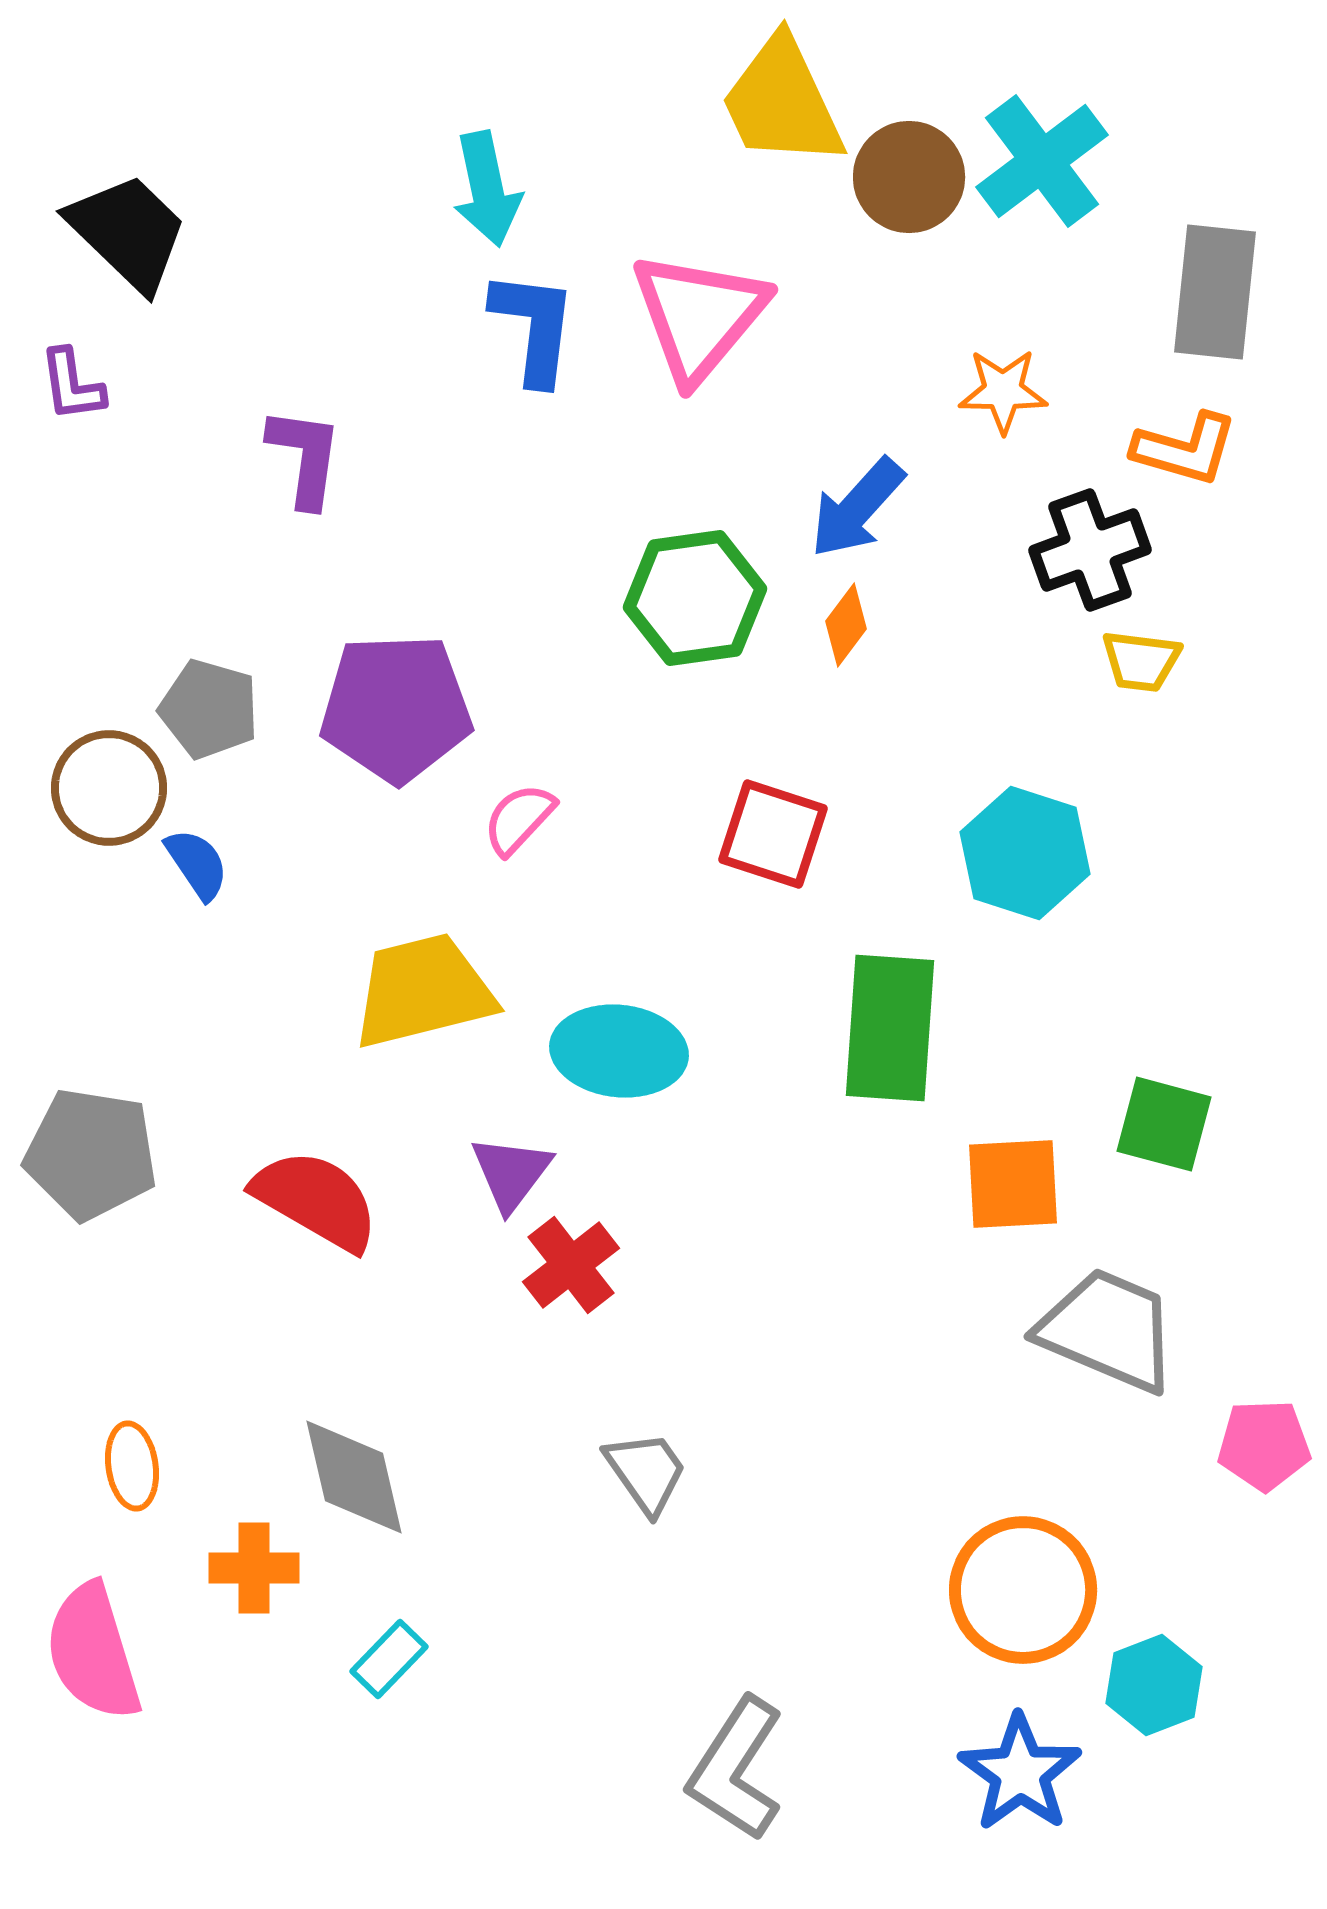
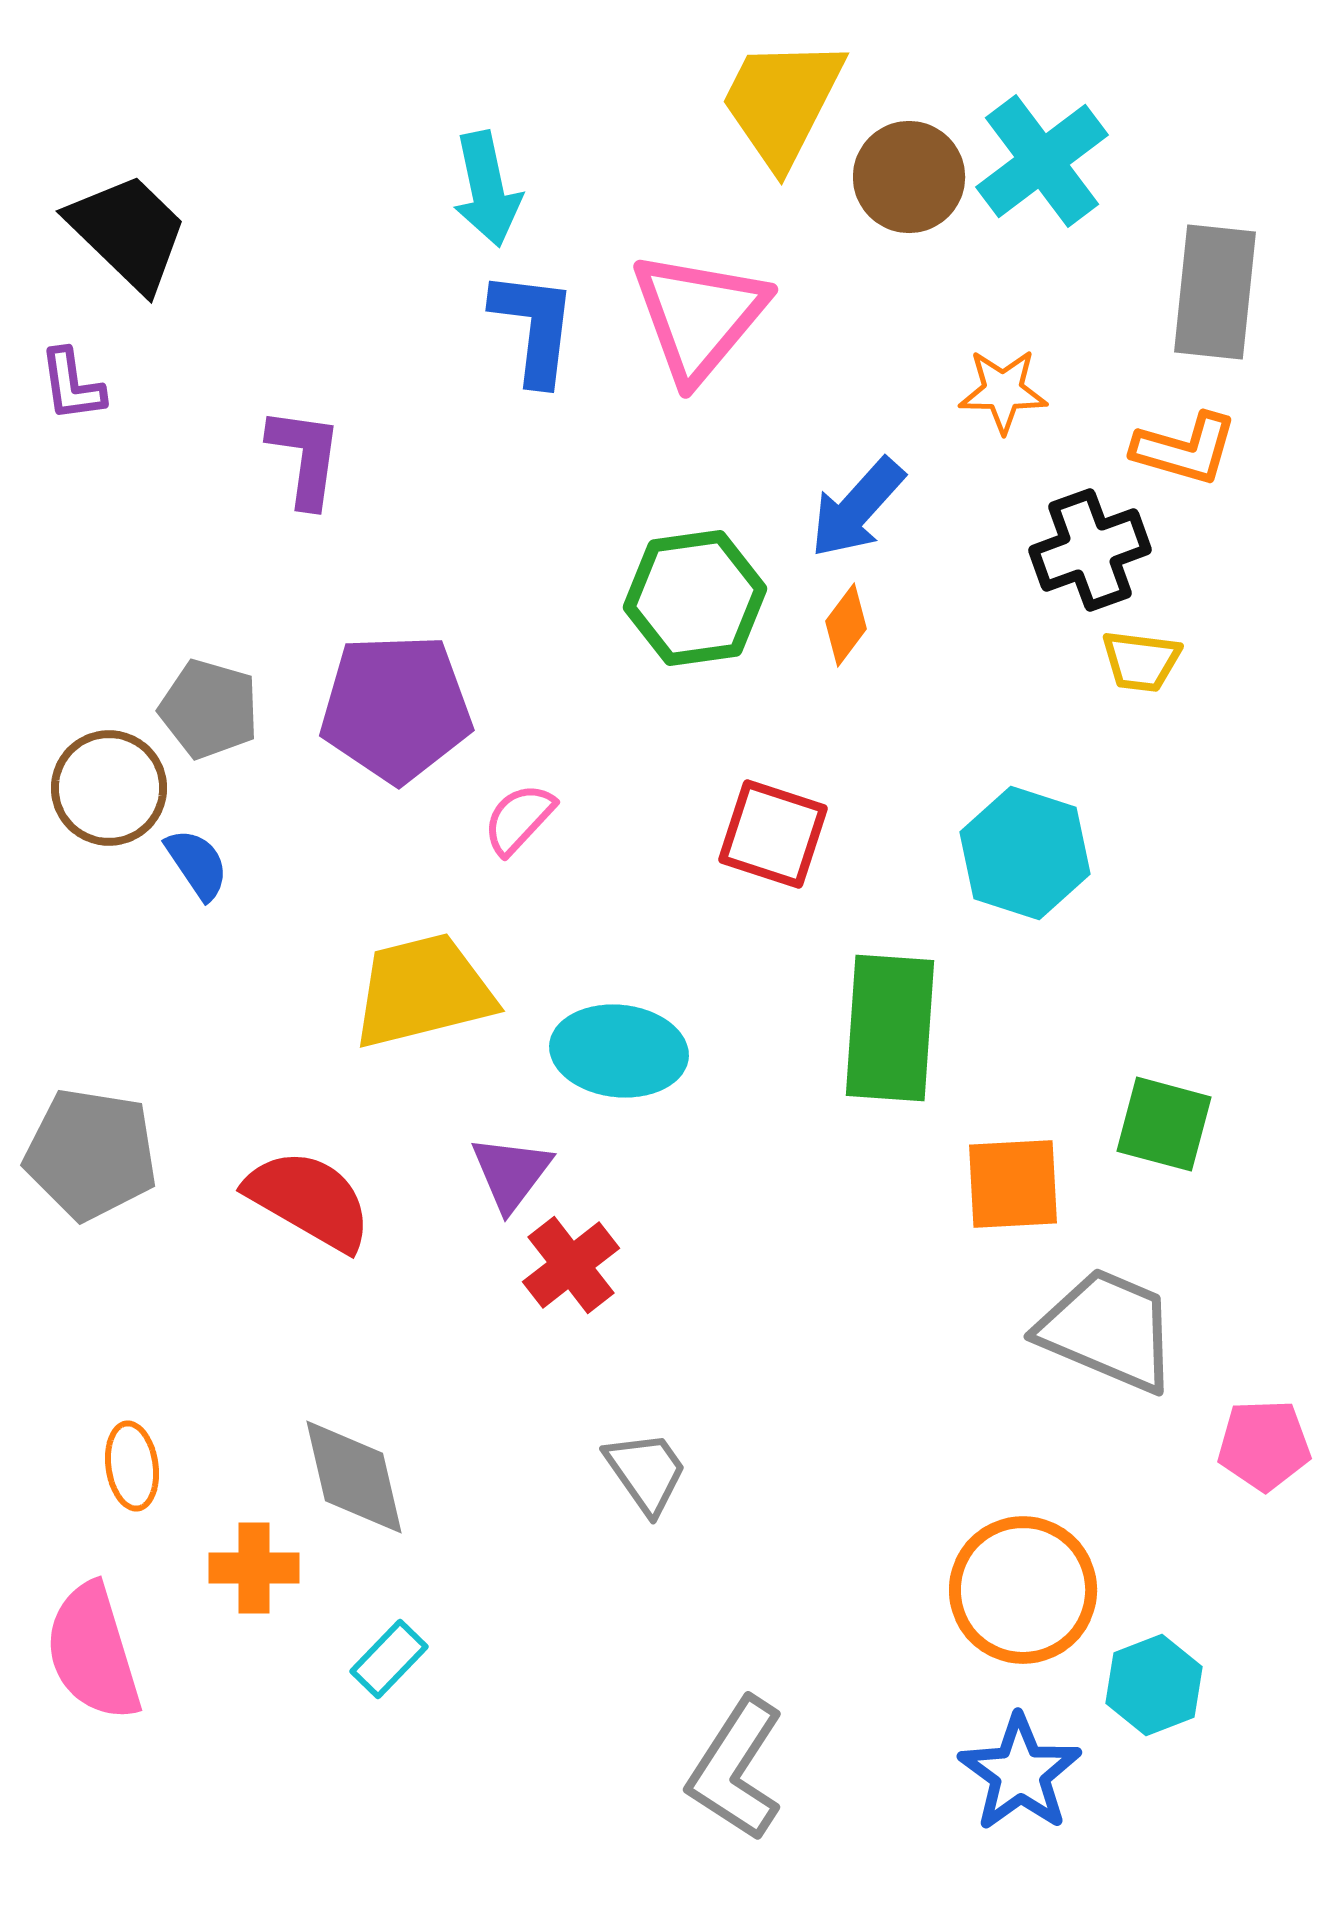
yellow trapezoid at (782, 102): rotated 52 degrees clockwise
red semicircle at (316, 1200): moved 7 px left
